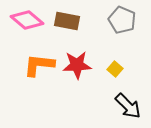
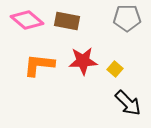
gray pentagon: moved 5 px right, 2 px up; rotated 24 degrees counterclockwise
red star: moved 6 px right, 4 px up
black arrow: moved 3 px up
